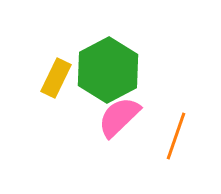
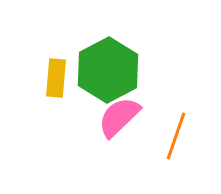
yellow rectangle: rotated 21 degrees counterclockwise
